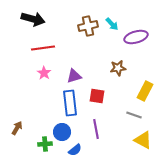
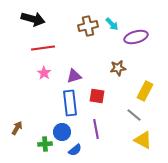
gray line: rotated 21 degrees clockwise
